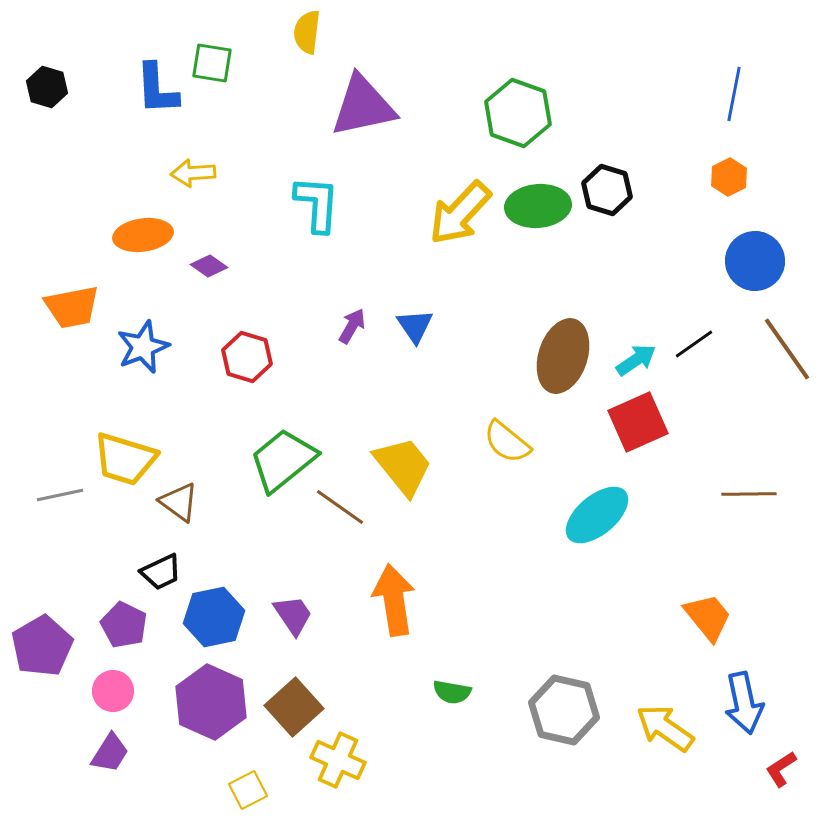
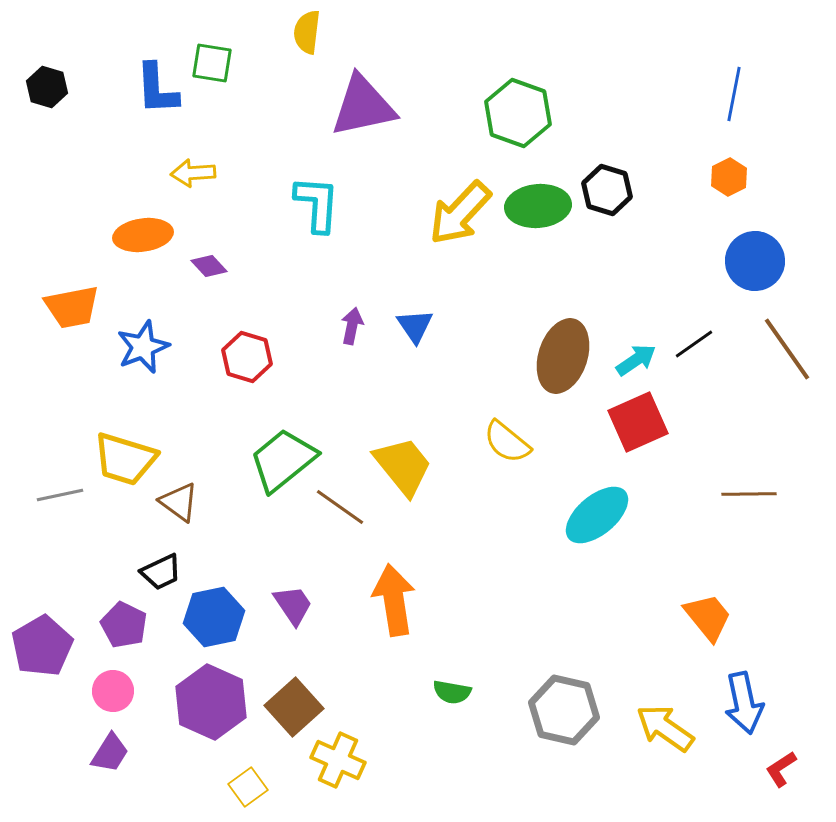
purple diamond at (209, 266): rotated 12 degrees clockwise
purple arrow at (352, 326): rotated 18 degrees counterclockwise
purple trapezoid at (293, 615): moved 10 px up
yellow square at (248, 790): moved 3 px up; rotated 9 degrees counterclockwise
